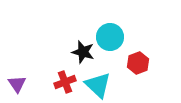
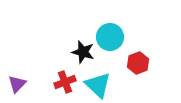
purple triangle: rotated 18 degrees clockwise
